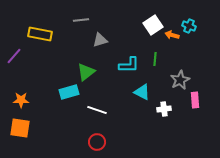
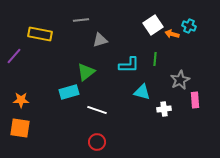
orange arrow: moved 1 px up
cyan triangle: rotated 12 degrees counterclockwise
